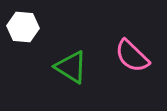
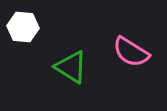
pink semicircle: moved 1 px left, 4 px up; rotated 12 degrees counterclockwise
